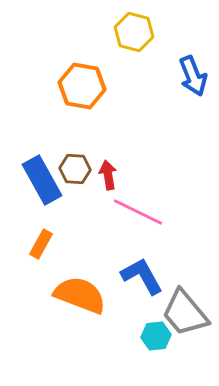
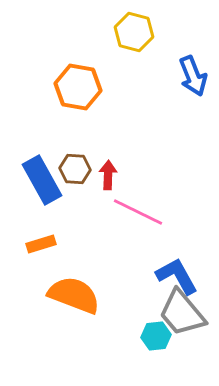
orange hexagon: moved 4 px left, 1 px down
red arrow: rotated 12 degrees clockwise
orange rectangle: rotated 44 degrees clockwise
blue L-shape: moved 35 px right
orange semicircle: moved 6 px left
gray trapezoid: moved 3 px left
